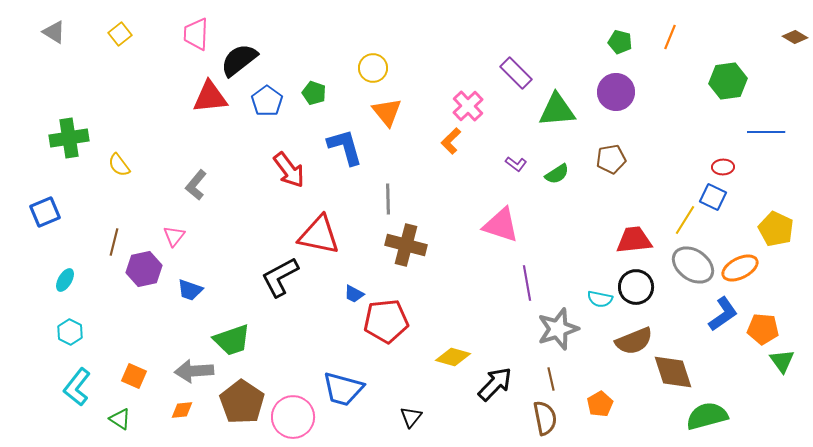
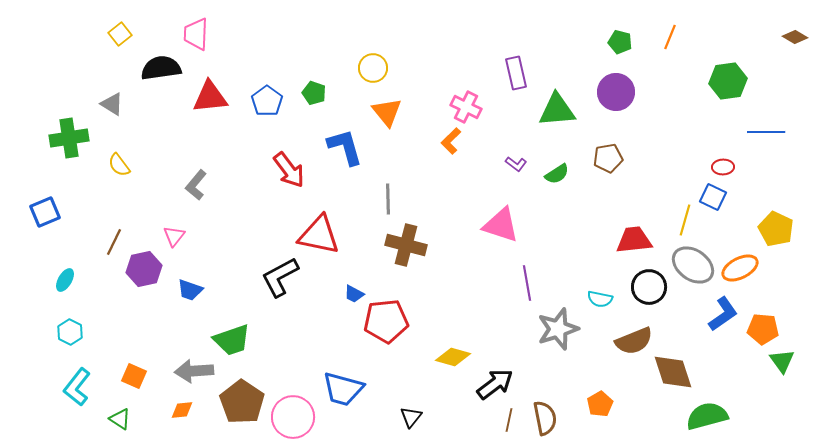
gray triangle at (54, 32): moved 58 px right, 72 px down
black semicircle at (239, 60): moved 78 px left, 8 px down; rotated 30 degrees clockwise
purple rectangle at (516, 73): rotated 32 degrees clockwise
pink cross at (468, 106): moved 2 px left, 1 px down; rotated 20 degrees counterclockwise
brown pentagon at (611, 159): moved 3 px left, 1 px up
yellow line at (685, 220): rotated 16 degrees counterclockwise
brown line at (114, 242): rotated 12 degrees clockwise
black circle at (636, 287): moved 13 px right
brown line at (551, 379): moved 42 px left, 41 px down; rotated 25 degrees clockwise
black arrow at (495, 384): rotated 9 degrees clockwise
